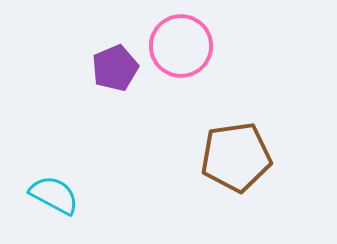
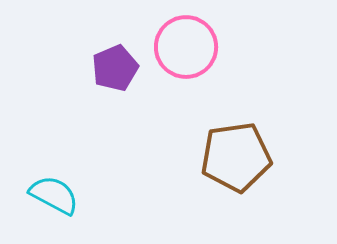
pink circle: moved 5 px right, 1 px down
